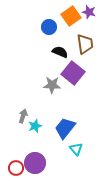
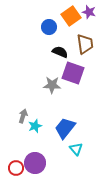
purple square: rotated 20 degrees counterclockwise
